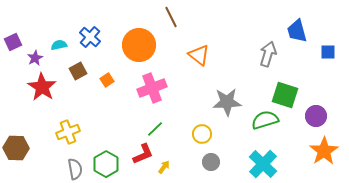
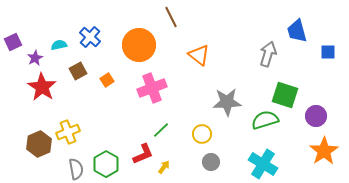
green line: moved 6 px right, 1 px down
brown hexagon: moved 23 px right, 4 px up; rotated 25 degrees counterclockwise
cyan cross: rotated 12 degrees counterclockwise
gray semicircle: moved 1 px right
